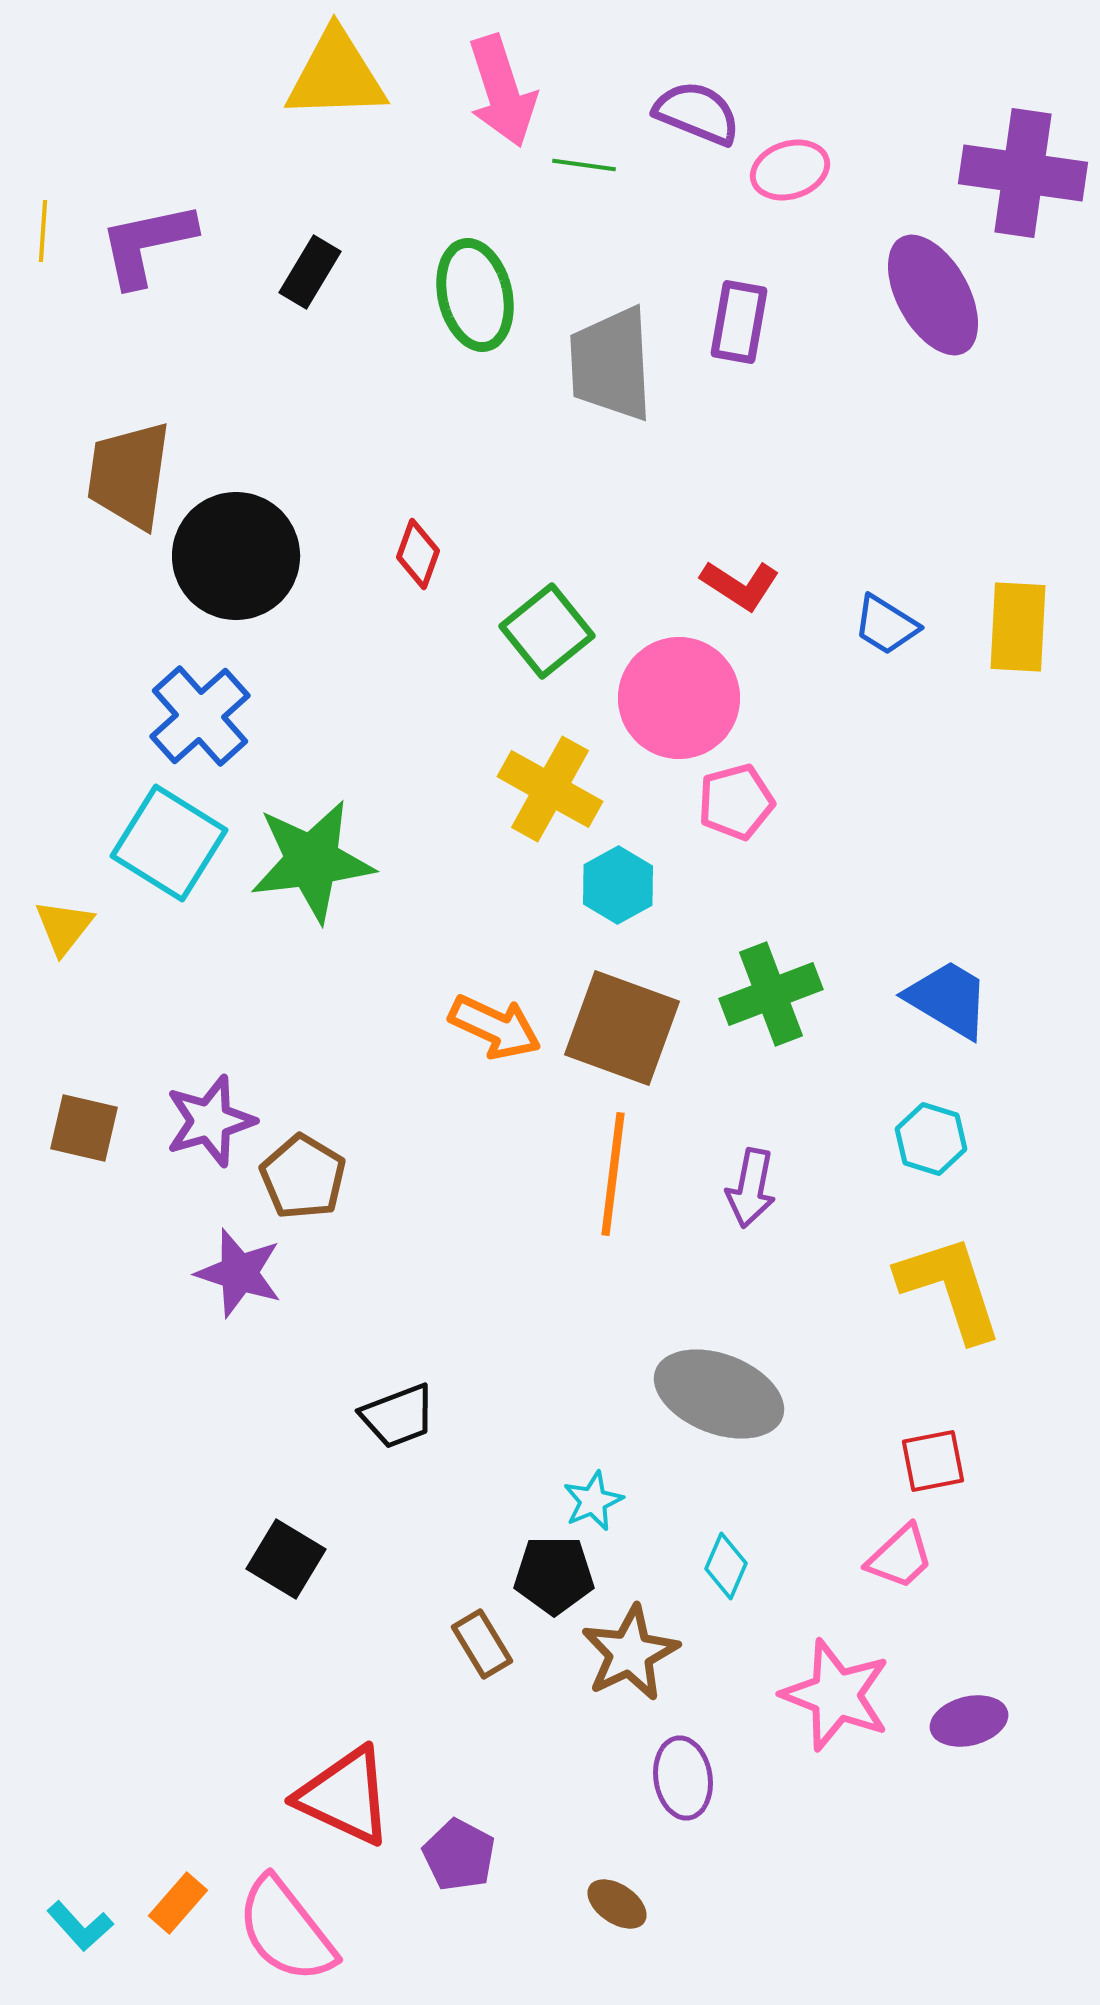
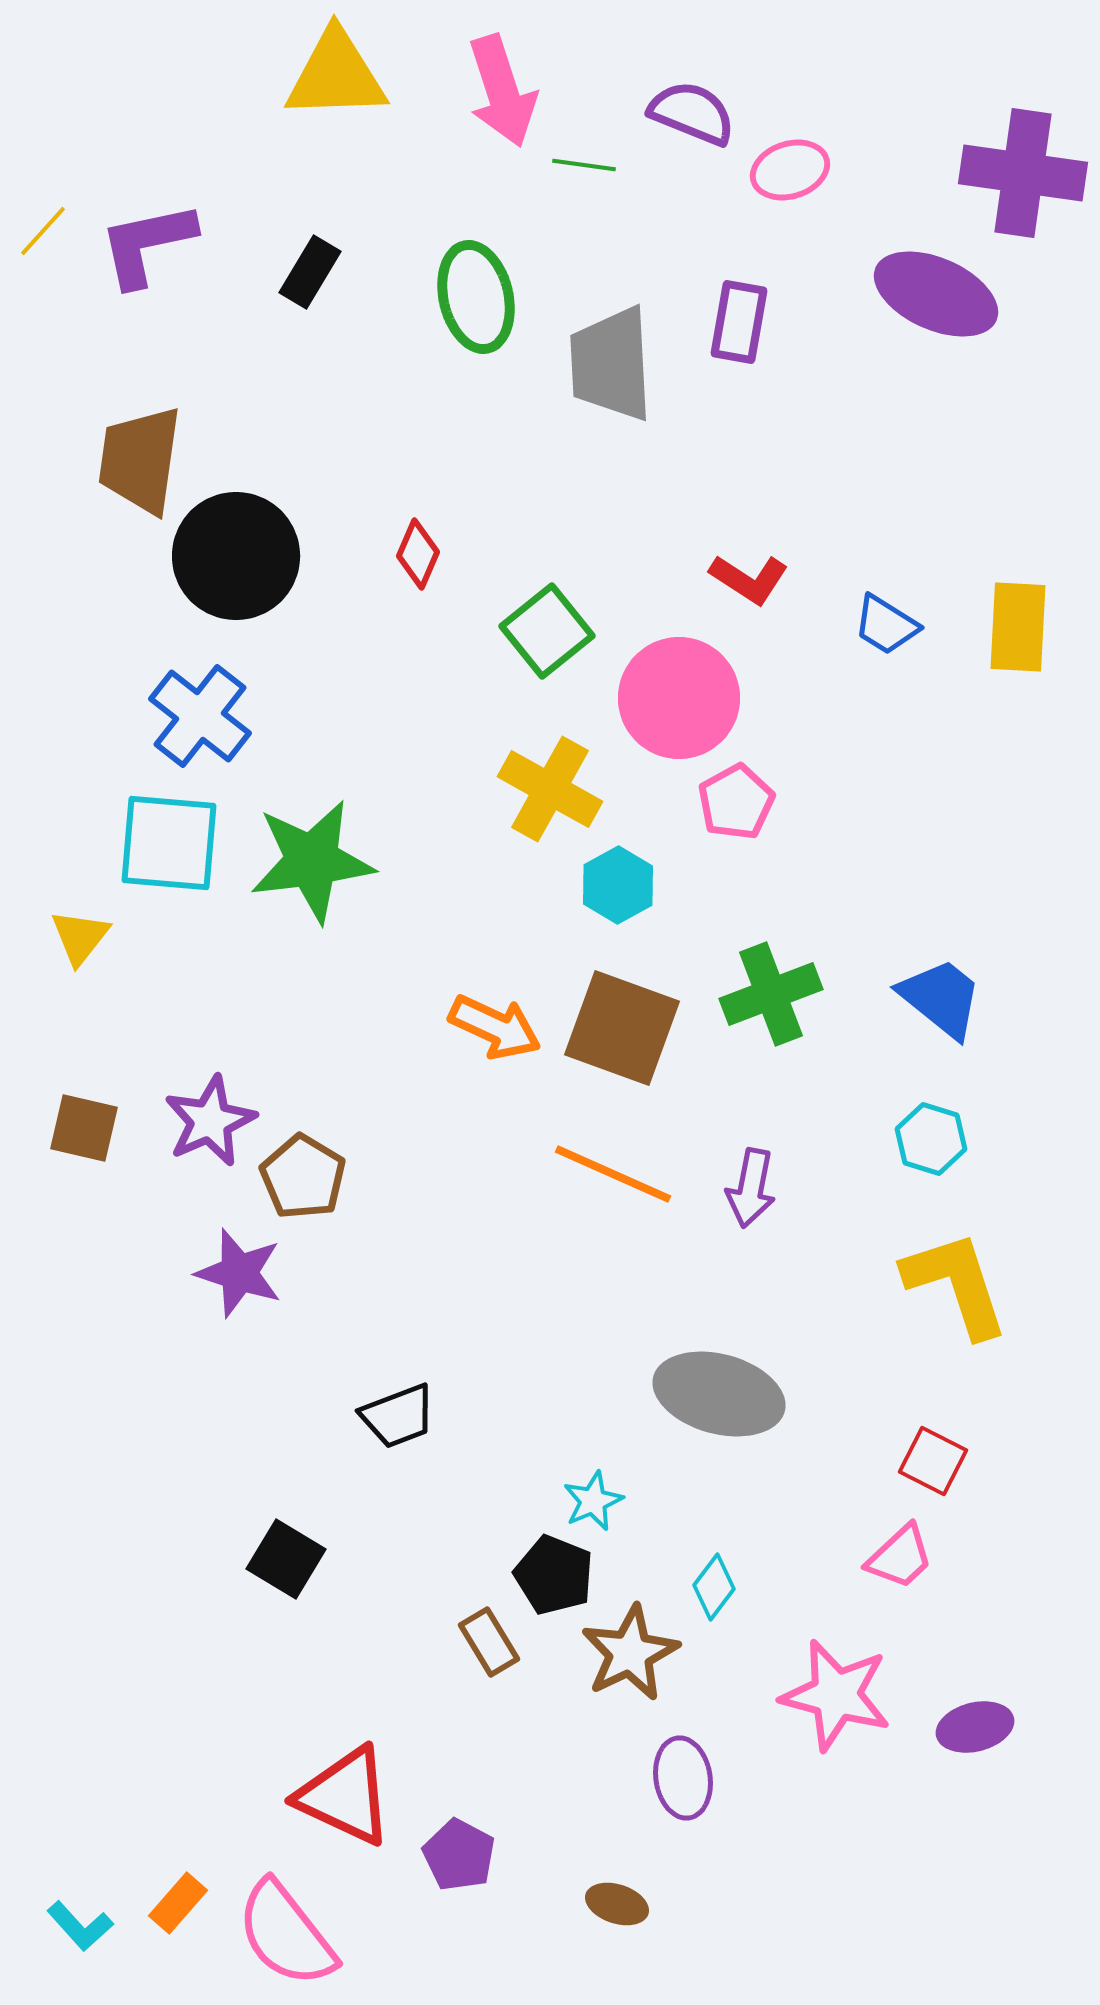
purple semicircle at (697, 113): moved 5 px left
yellow line at (43, 231): rotated 38 degrees clockwise
green ellipse at (475, 295): moved 1 px right, 2 px down
purple ellipse at (933, 295): moved 3 px right, 1 px up; rotated 37 degrees counterclockwise
brown trapezoid at (129, 475): moved 11 px right, 15 px up
red diamond at (418, 554): rotated 4 degrees clockwise
red L-shape at (740, 585): moved 9 px right, 6 px up
blue cross at (200, 716): rotated 10 degrees counterclockwise
pink pentagon at (736, 802): rotated 14 degrees counterclockwise
cyan square at (169, 843): rotated 27 degrees counterclockwise
yellow triangle at (64, 927): moved 16 px right, 10 px down
blue trapezoid at (948, 999): moved 7 px left, 1 px up; rotated 8 degrees clockwise
purple star at (210, 1121): rotated 8 degrees counterclockwise
orange line at (613, 1174): rotated 73 degrees counterclockwise
yellow L-shape at (950, 1288): moved 6 px right, 4 px up
gray ellipse at (719, 1394): rotated 6 degrees counterclockwise
red square at (933, 1461): rotated 38 degrees clockwise
cyan diamond at (726, 1566): moved 12 px left, 21 px down; rotated 14 degrees clockwise
black pentagon at (554, 1575): rotated 22 degrees clockwise
brown rectangle at (482, 1644): moved 7 px right, 2 px up
pink star at (836, 1695): rotated 6 degrees counterclockwise
purple ellipse at (969, 1721): moved 6 px right, 6 px down
brown ellipse at (617, 1904): rotated 16 degrees counterclockwise
pink semicircle at (286, 1930): moved 4 px down
